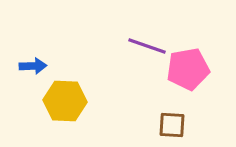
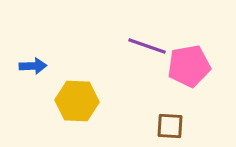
pink pentagon: moved 1 px right, 3 px up
yellow hexagon: moved 12 px right
brown square: moved 2 px left, 1 px down
